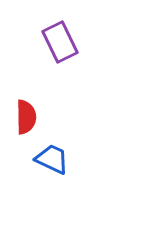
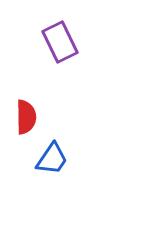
blue trapezoid: rotated 99 degrees clockwise
